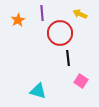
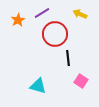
purple line: rotated 63 degrees clockwise
red circle: moved 5 px left, 1 px down
cyan triangle: moved 5 px up
